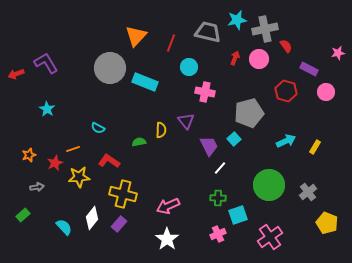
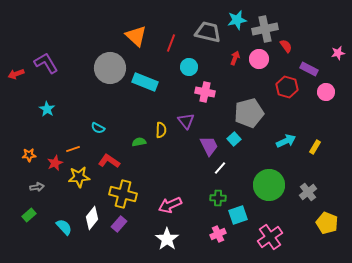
orange triangle at (136, 36): rotated 30 degrees counterclockwise
red hexagon at (286, 91): moved 1 px right, 4 px up
orange star at (29, 155): rotated 16 degrees clockwise
pink arrow at (168, 206): moved 2 px right, 1 px up
green rectangle at (23, 215): moved 6 px right
